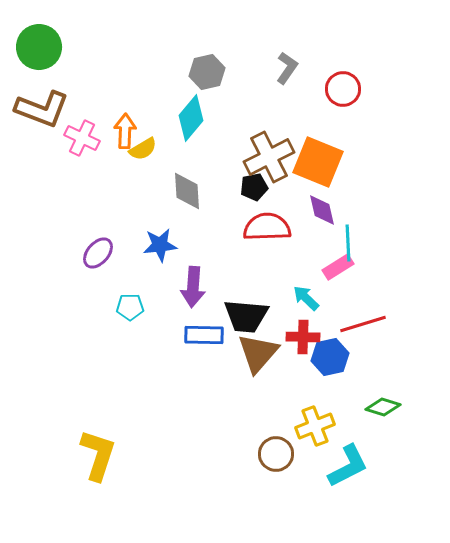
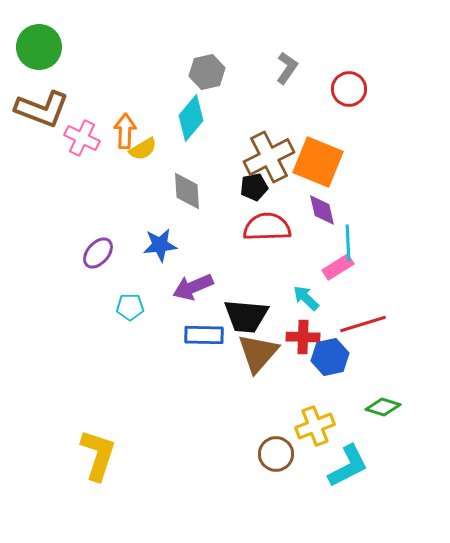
red circle: moved 6 px right
purple arrow: rotated 63 degrees clockwise
